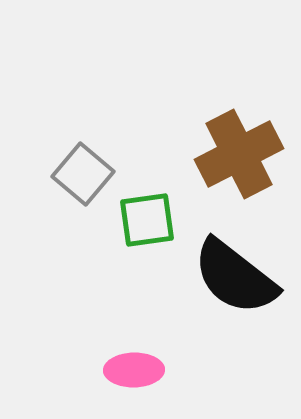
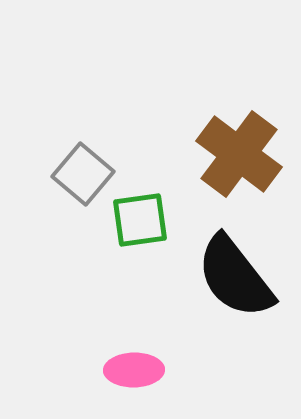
brown cross: rotated 26 degrees counterclockwise
green square: moved 7 px left
black semicircle: rotated 14 degrees clockwise
